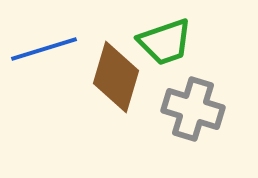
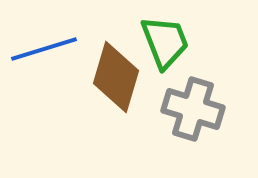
green trapezoid: rotated 92 degrees counterclockwise
